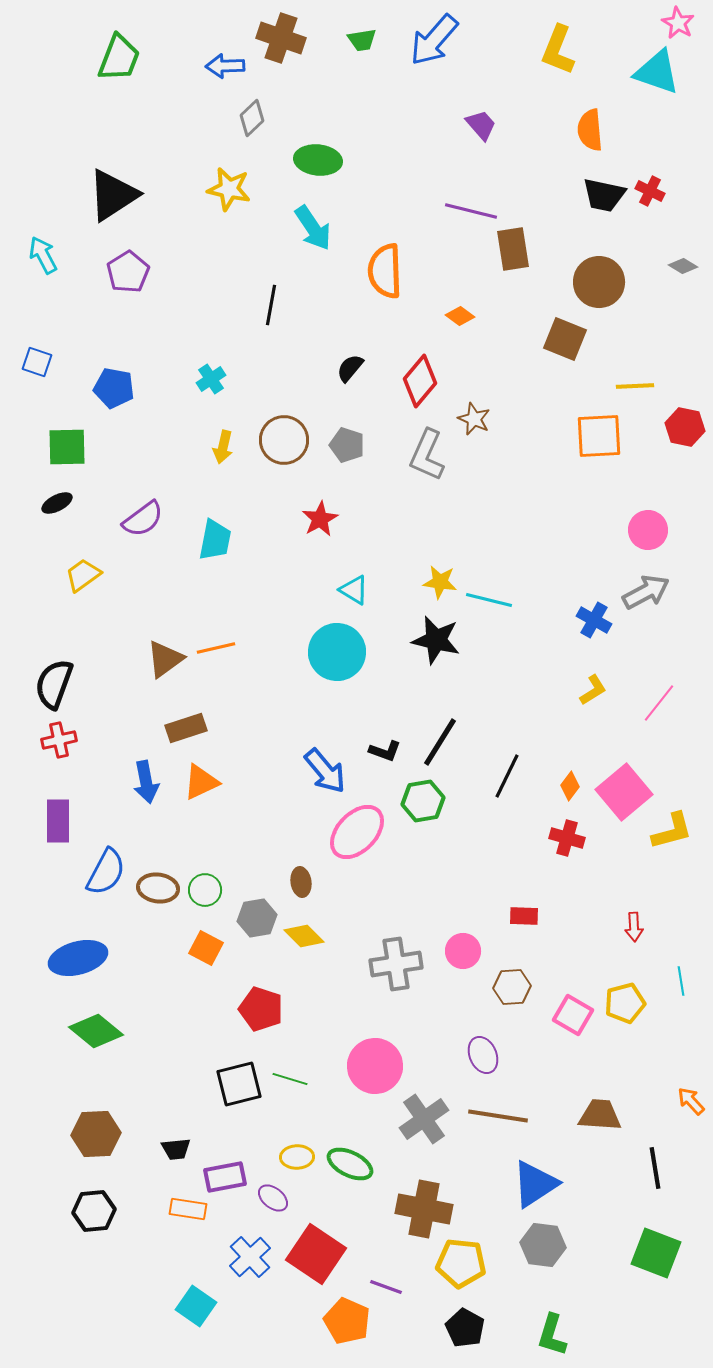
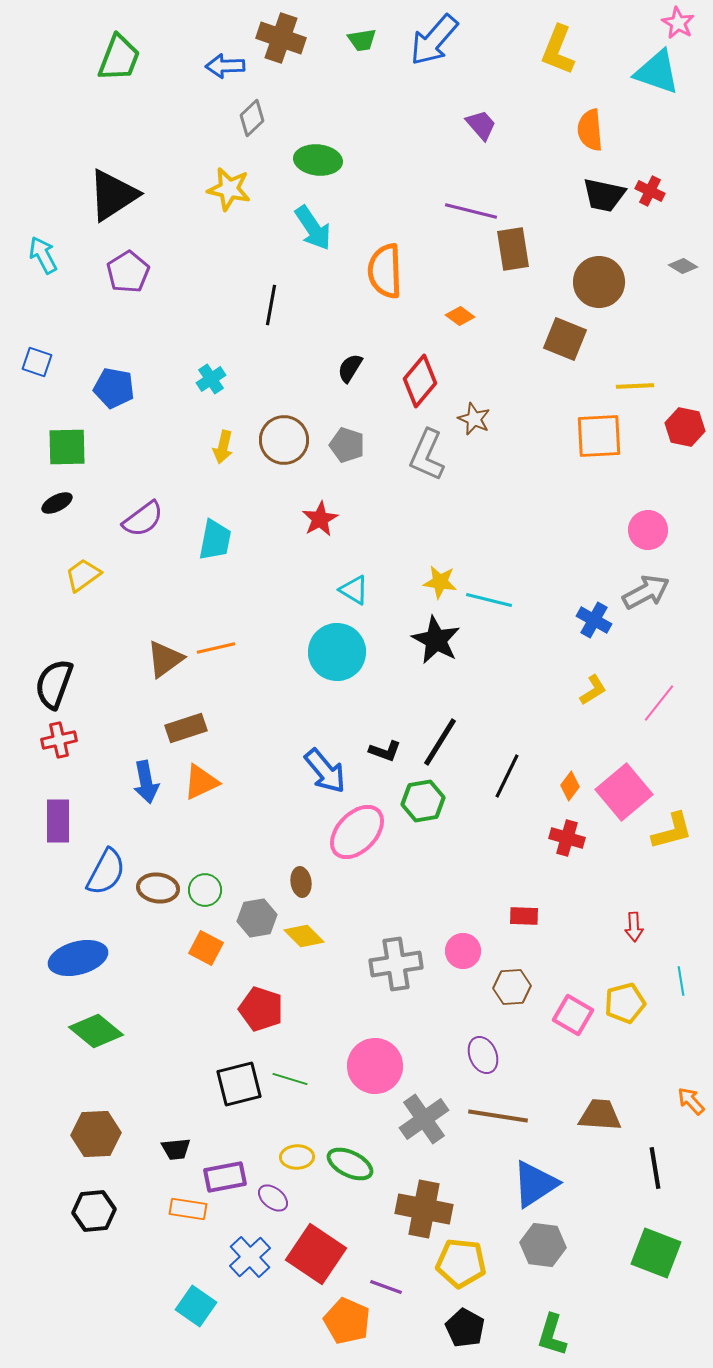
black semicircle at (350, 368): rotated 8 degrees counterclockwise
black star at (436, 640): rotated 15 degrees clockwise
